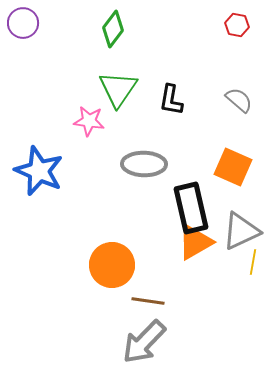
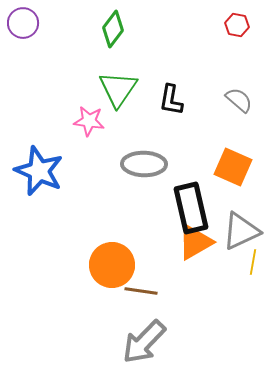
brown line: moved 7 px left, 10 px up
